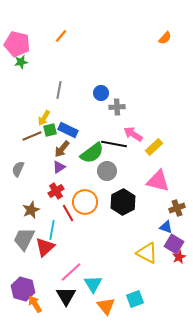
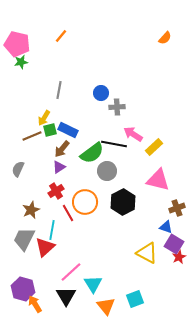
pink triangle: moved 1 px up
